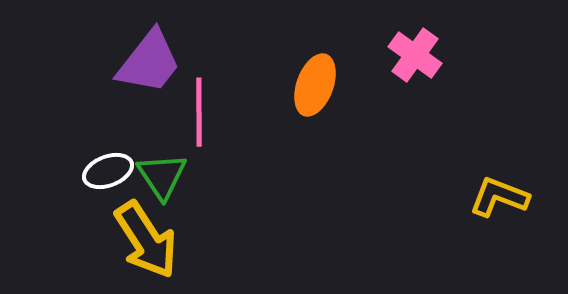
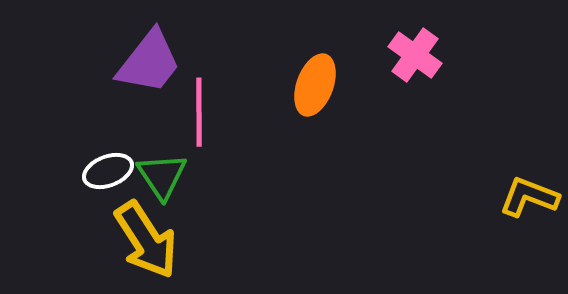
yellow L-shape: moved 30 px right
